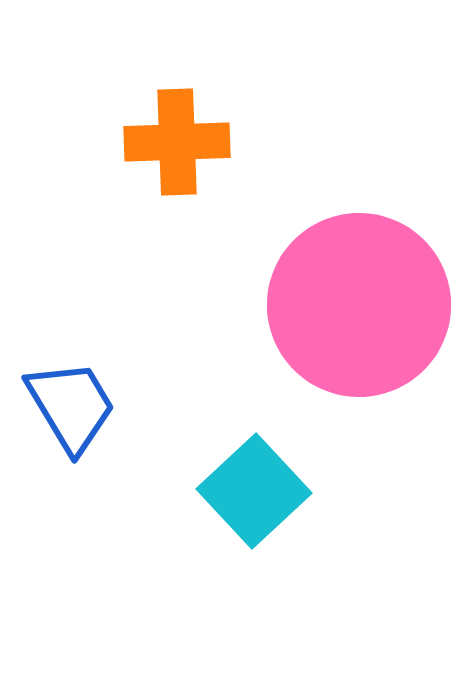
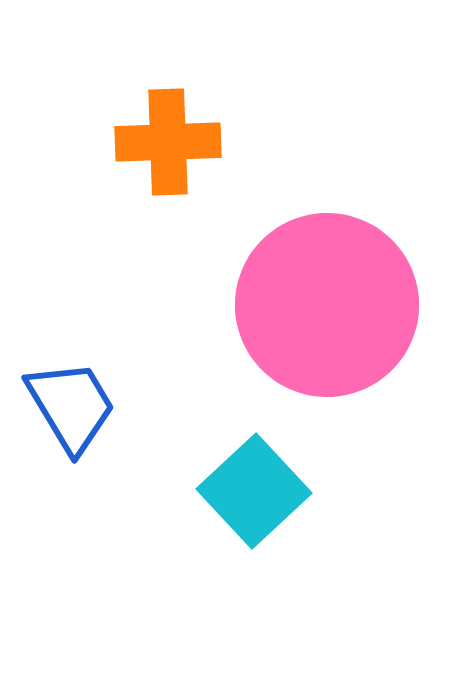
orange cross: moved 9 px left
pink circle: moved 32 px left
